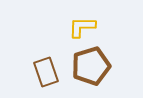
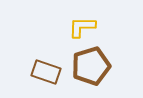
brown rectangle: rotated 52 degrees counterclockwise
